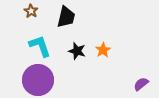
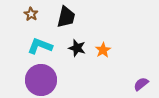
brown star: moved 3 px down
cyan L-shape: rotated 50 degrees counterclockwise
black star: moved 3 px up
purple circle: moved 3 px right
